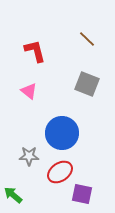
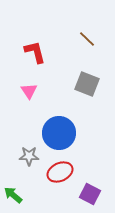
red L-shape: moved 1 px down
pink triangle: rotated 18 degrees clockwise
blue circle: moved 3 px left
red ellipse: rotated 10 degrees clockwise
purple square: moved 8 px right; rotated 15 degrees clockwise
